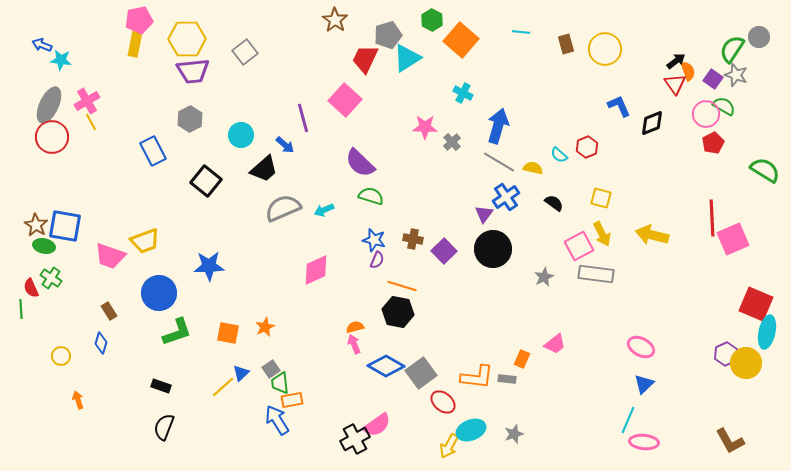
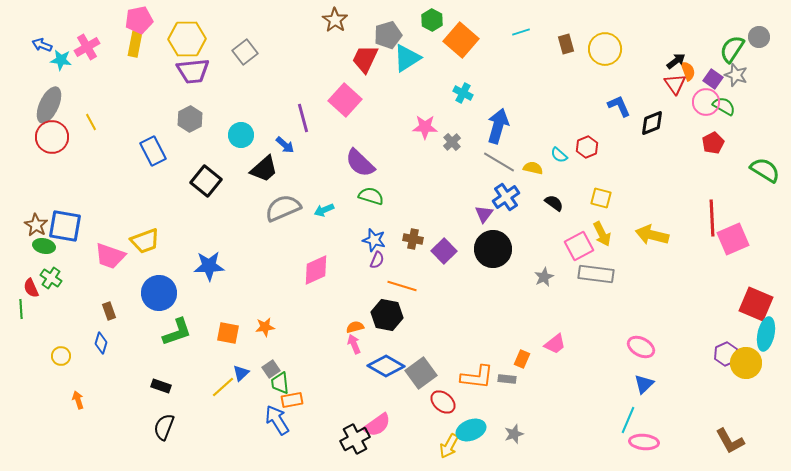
cyan line at (521, 32): rotated 24 degrees counterclockwise
pink cross at (87, 101): moved 54 px up
pink circle at (706, 114): moved 12 px up
brown rectangle at (109, 311): rotated 12 degrees clockwise
black hexagon at (398, 312): moved 11 px left, 3 px down
orange star at (265, 327): rotated 18 degrees clockwise
cyan ellipse at (767, 332): moved 1 px left, 2 px down
